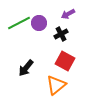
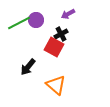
purple circle: moved 3 px left, 3 px up
red square: moved 11 px left, 14 px up
black arrow: moved 2 px right, 1 px up
orange triangle: rotated 40 degrees counterclockwise
